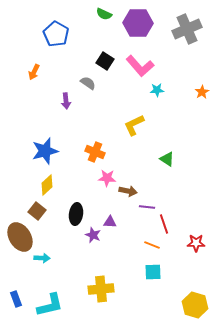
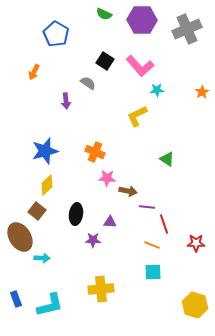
purple hexagon: moved 4 px right, 3 px up
yellow L-shape: moved 3 px right, 9 px up
purple star: moved 5 px down; rotated 21 degrees counterclockwise
